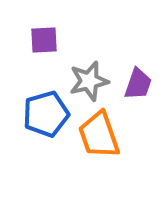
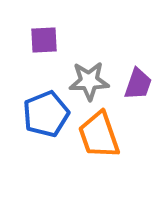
gray star: rotated 12 degrees clockwise
blue pentagon: rotated 6 degrees counterclockwise
